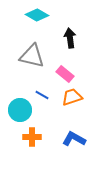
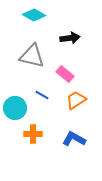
cyan diamond: moved 3 px left
black arrow: rotated 90 degrees clockwise
orange trapezoid: moved 4 px right, 3 px down; rotated 15 degrees counterclockwise
cyan circle: moved 5 px left, 2 px up
orange cross: moved 1 px right, 3 px up
